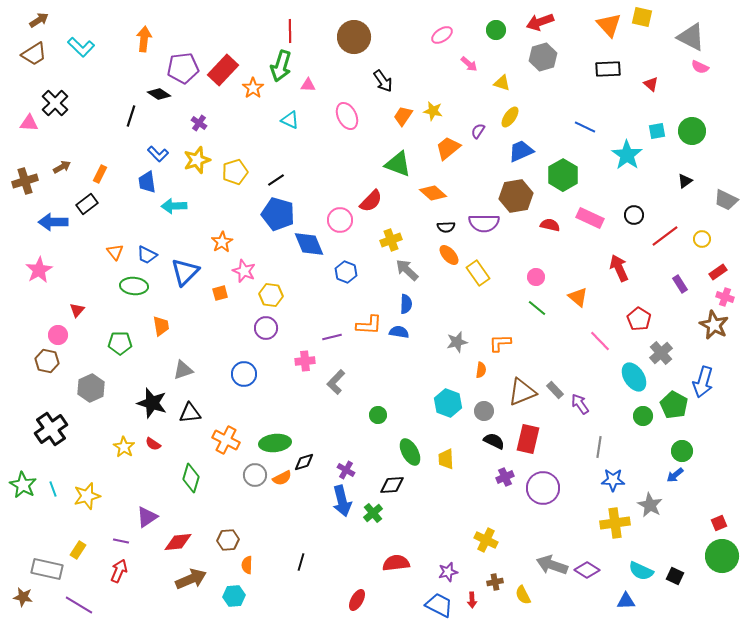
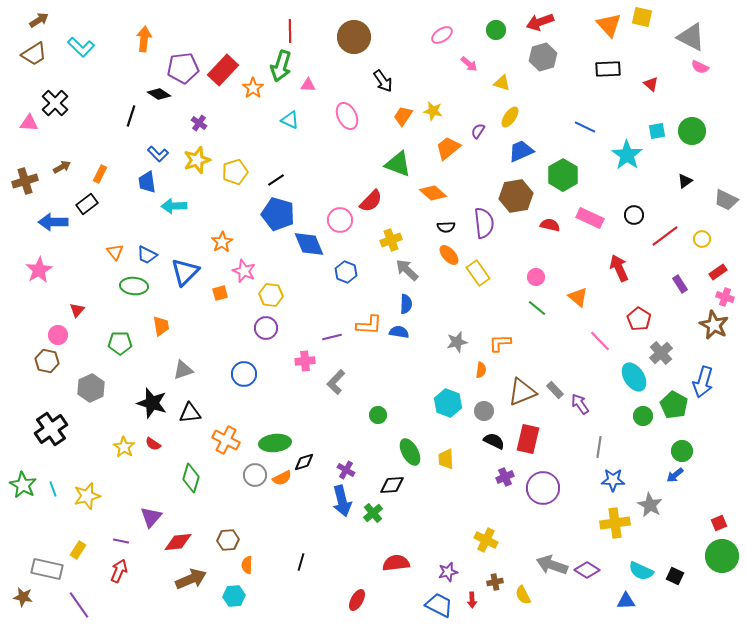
purple semicircle at (484, 223): rotated 96 degrees counterclockwise
purple triangle at (147, 517): moved 4 px right; rotated 15 degrees counterclockwise
purple line at (79, 605): rotated 24 degrees clockwise
